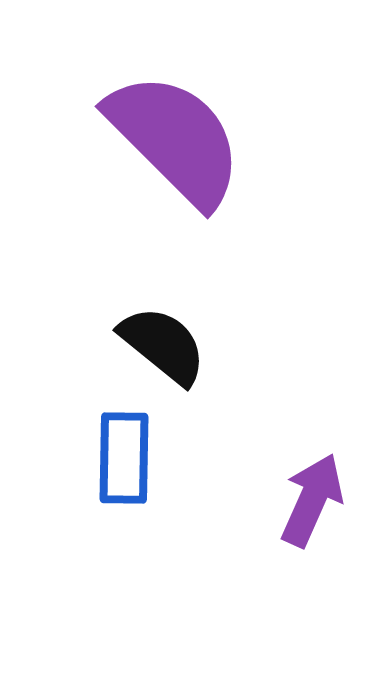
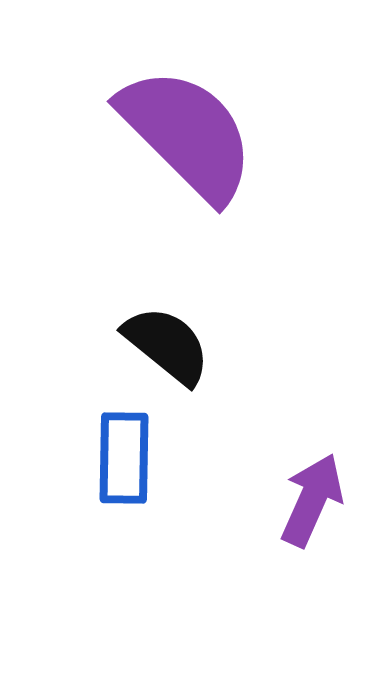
purple semicircle: moved 12 px right, 5 px up
black semicircle: moved 4 px right
